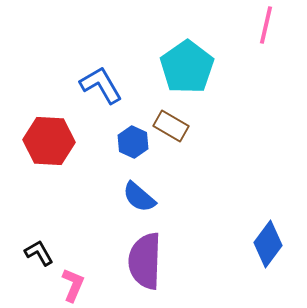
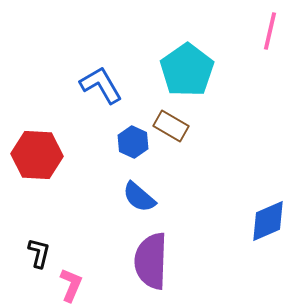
pink line: moved 4 px right, 6 px down
cyan pentagon: moved 3 px down
red hexagon: moved 12 px left, 14 px down
blue diamond: moved 23 px up; rotated 30 degrees clockwise
black L-shape: rotated 44 degrees clockwise
purple semicircle: moved 6 px right
pink L-shape: moved 2 px left
